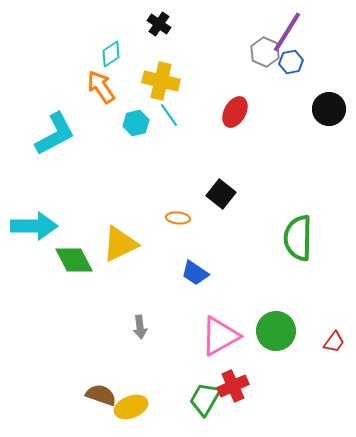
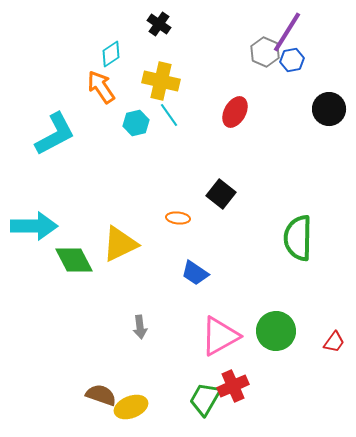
blue hexagon: moved 1 px right, 2 px up
